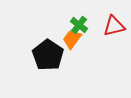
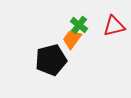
black pentagon: moved 3 px right, 5 px down; rotated 24 degrees clockwise
